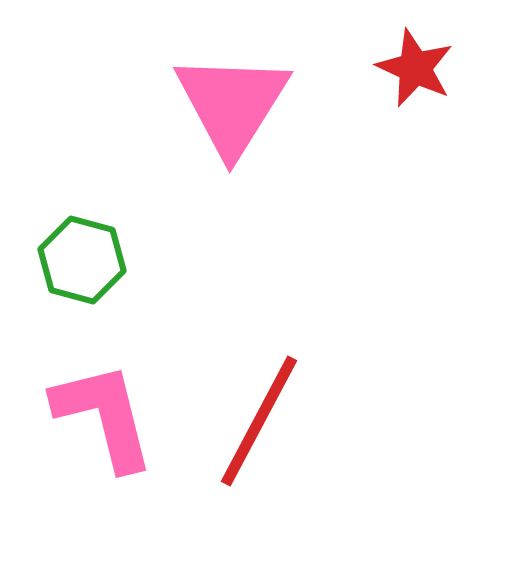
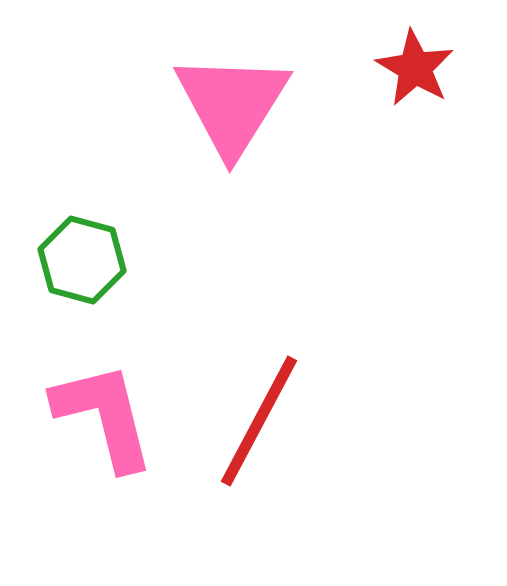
red star: rotated 6 degrees clockwise
